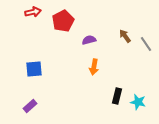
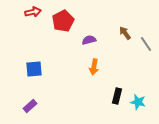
brown arrow: moved 3 px up
